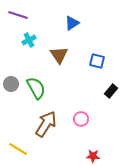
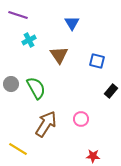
blue triangle: rotated 28 degrees counterclockwise
